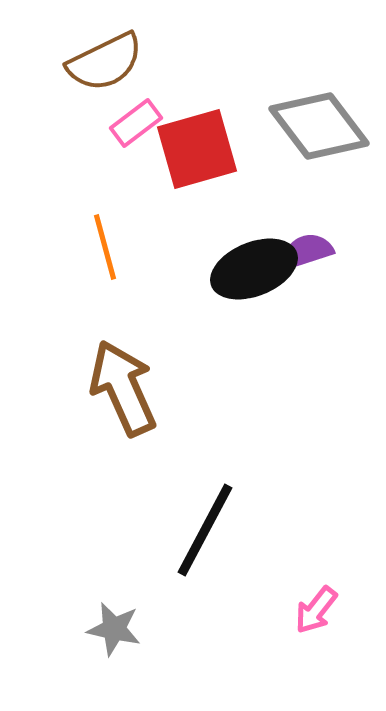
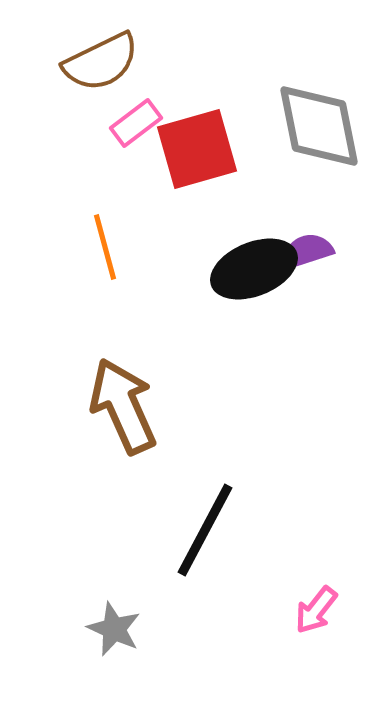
brown semicircle: moved 4 px left
gray diamond: rotated 26 degrees clockwise
brown arrow: moved 18 px down
gray star: rotated 12 degrees clockwise
